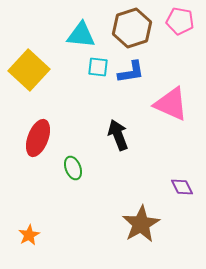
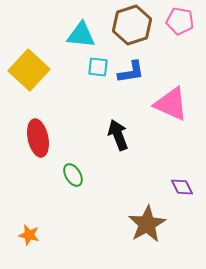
brown hexagon: moved 3 px up
red ellipse: rotated 33 degrees counterclockwise
green ellipse: moved 7 px down; rotated 10 degrees counterclockwise
brown star: moved 6 px right
orange star: rotated 30 degrees counterclockwise
